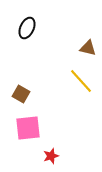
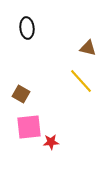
black ellipse: rotated 30 degrees counterclockwise
pink square: moved 1 px right, 1 px up
red star: moved 14 px up; rotated 14 degrees clockwise
